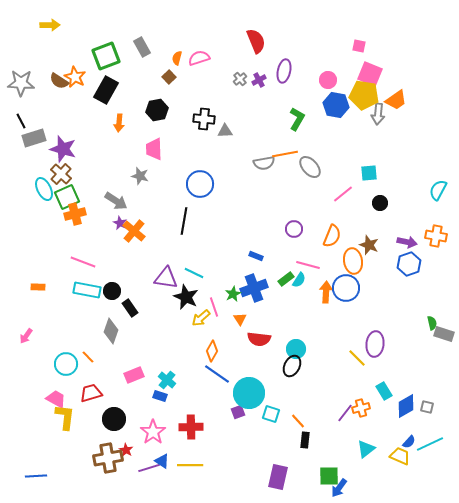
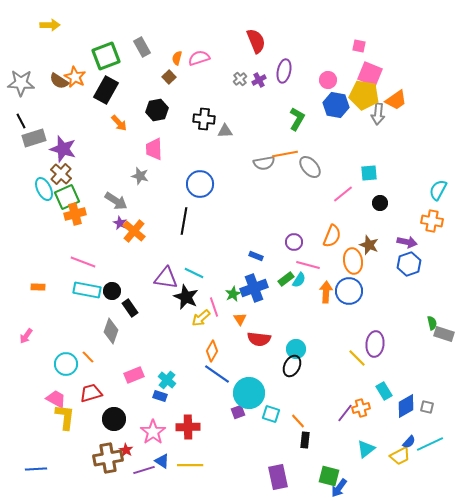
orange arrow at (119, 123): rotated 48 degrees counterclockwise
purple circle at (294, 229): moved 13 px down
orange cross at (436, 236): moved 4 px left, 15 px up
blue circle at (346, 288): moved 3 px right, 3 px down
red cross at (191, 427): moved 3 px left
yellow trapezoid at (400, 456): rotated 130 degrees clockwise
purple line at (149, 468): moved 5 px left, 2 px down
blue line at (36, 476): moved 7 px up
green square at (329, 476): rotated 15 degrees clockwise
purple rectangle at (278, 477): rotated 25 degrees counterclockwise
